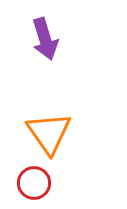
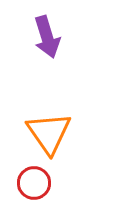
purple arrow: moved 2 px right, 2 px up
